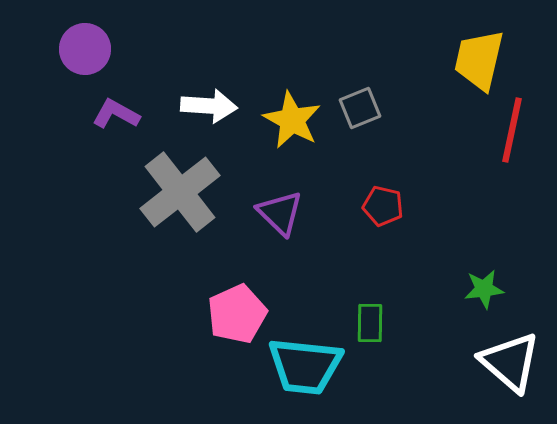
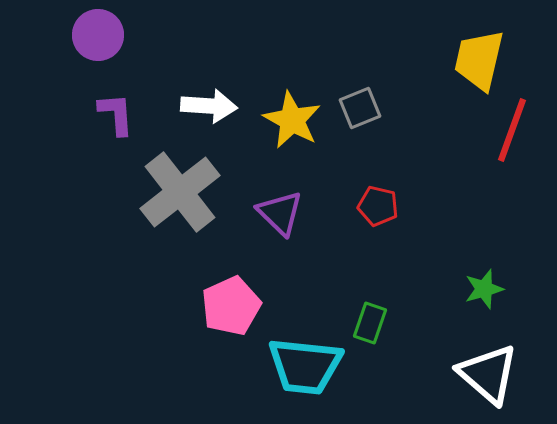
purple circle: moved 13 px right, 14 px up
purple L-shape: rotated 57 degrees clockwise
red line: rotated 8 degrees clockwise
red pentagon: moved 5 px left
green star: rotated 9 degrees counterclockwise
pink pentagon: moved 6 px left, 8 px up
green rectangle: rotated 18 degrees clockwise
white triangle: moved 22 px left, 12 px down
